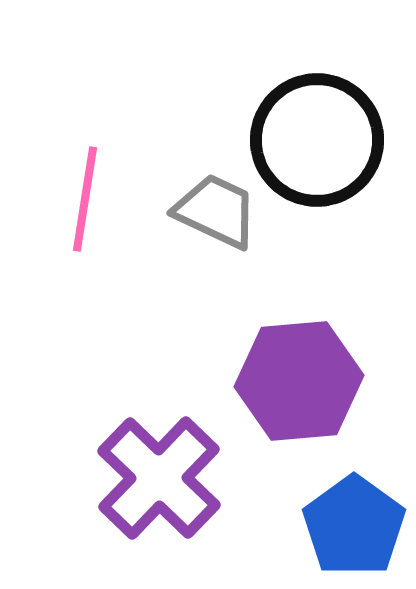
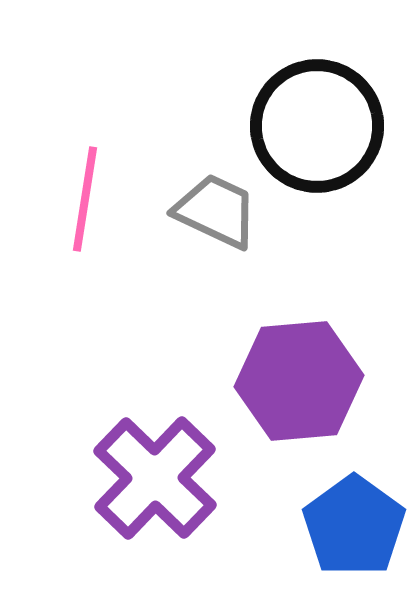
black circle: moved 14 px up
purple cross: moved 4 px left
